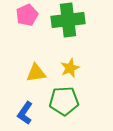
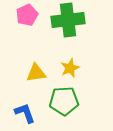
blue L-shape: rotated 125 degrees clockwise
